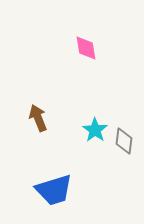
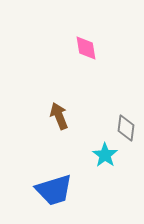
brown arrow: moved 21 px right, 2 px up
cyan star: moved 10 px right, 25 px down
gray diamond: moved 2 px right, 13 px up
